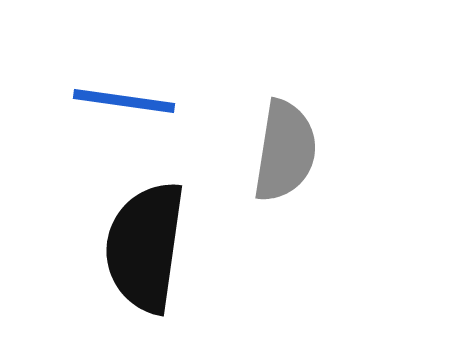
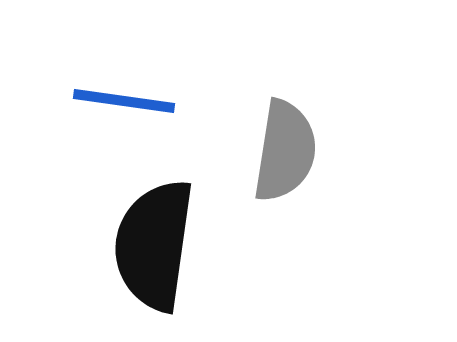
black semicircle: moved 9 px right, 2 px up
